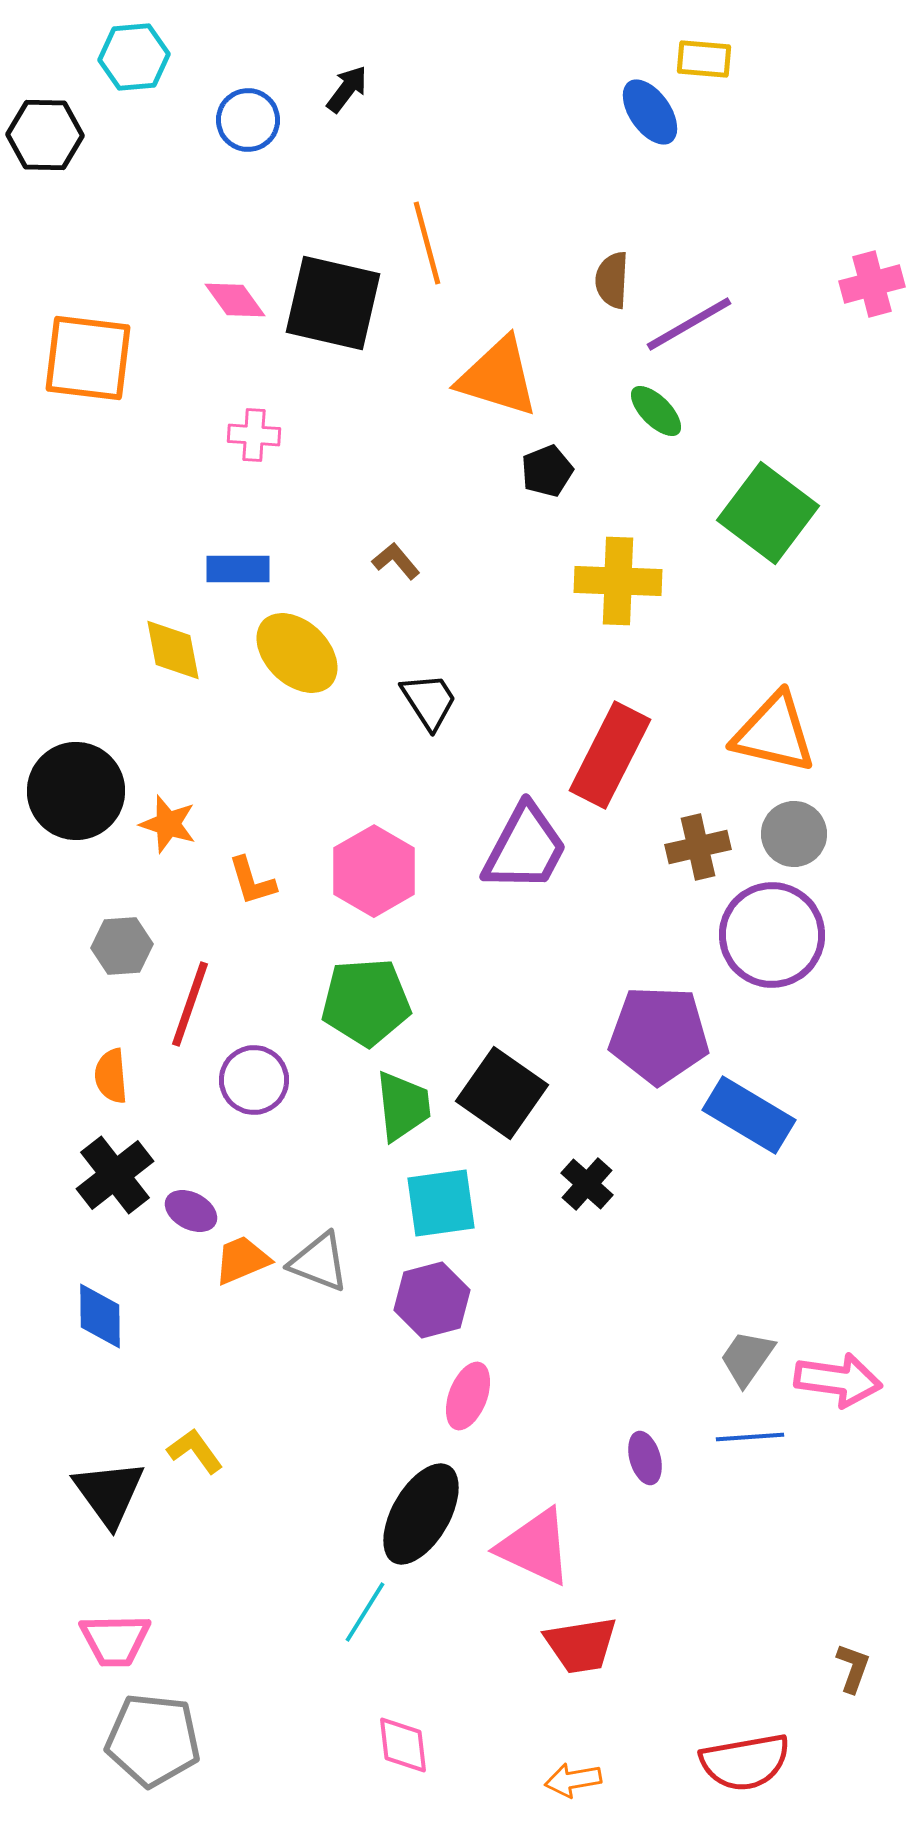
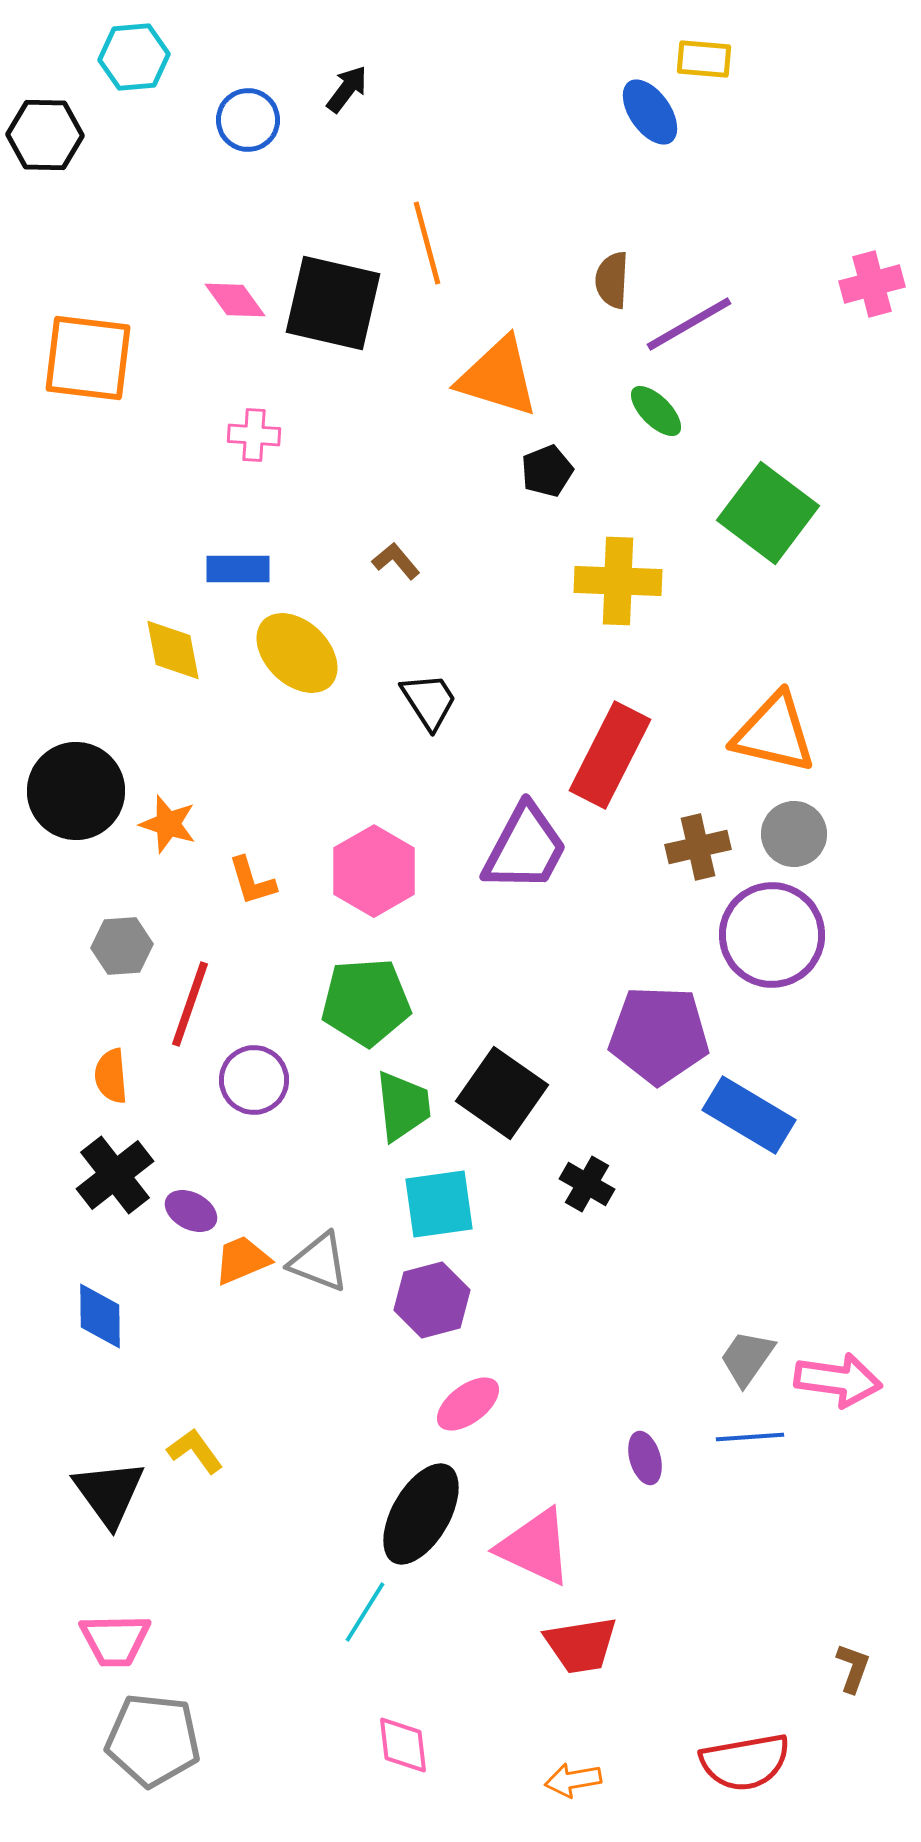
black cross at (587, 1184): rotated 12 degrees counterclockwise
cyan square at (441, 1203): moved 2 px left, 1 px down
pink ellipse at (468, 1396): moved 8 px down; rotated 32 degrees clockwise
